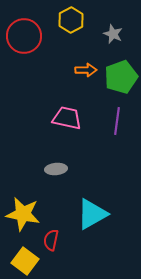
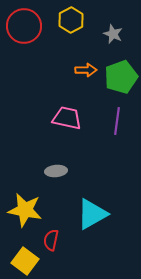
red circle: moved 10 px up
gray ellipse: moved 2 px down
yellow star: moved 2 px right, 4 px up
